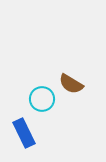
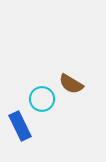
blue rectangle: moved 4 px left, 7 px up
